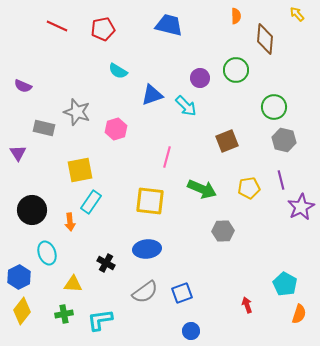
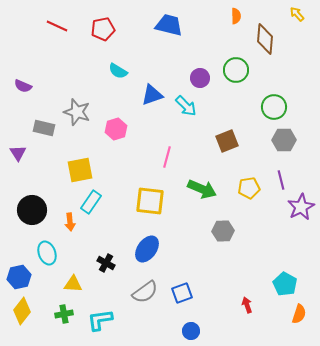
gray hexagon at (284, 140): rotated 15 degrees counterclockwise
blue ellipse at (147, 249): rotated 48 degrees counterclockwise
blue hexagon at (19, 277): rotated 15 degrees clockwise
